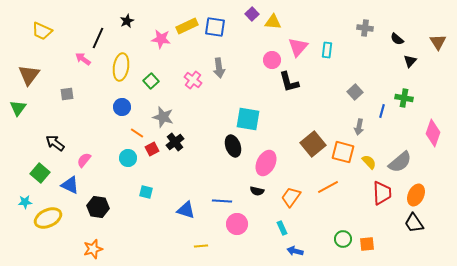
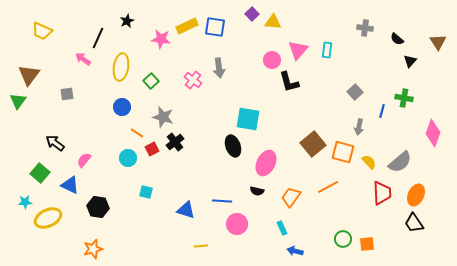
pink triangle at (298, 47): moved 3 px down
green triangle at (18, 108): moved 7 px up
